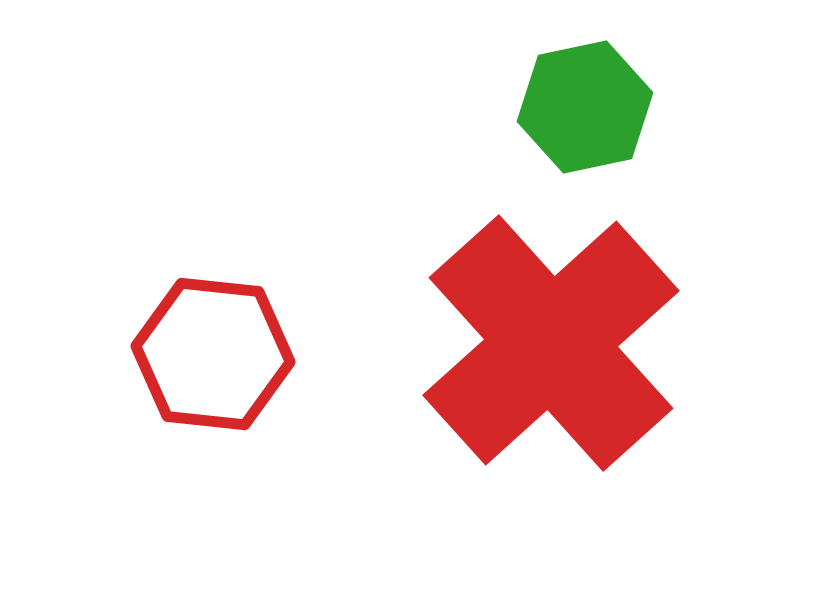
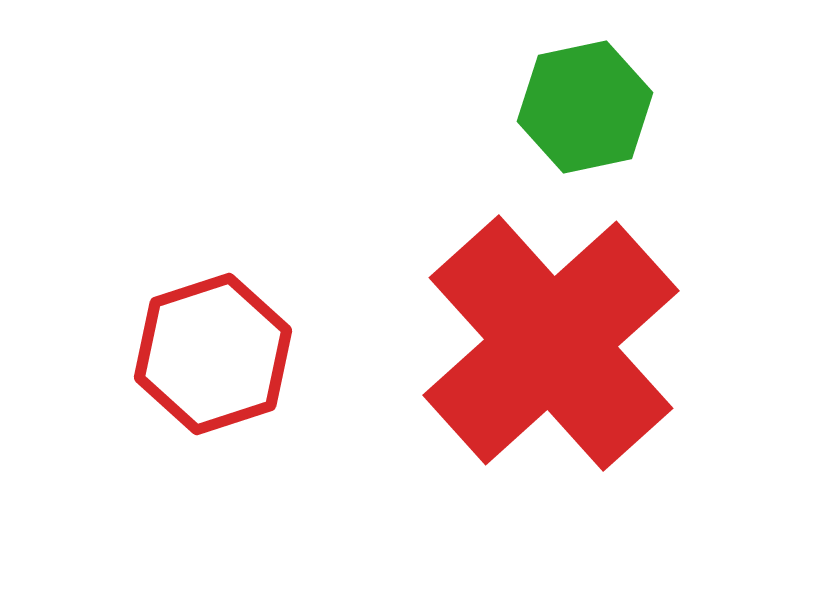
red hexagon: rotated 24 degrees counterclockwise
